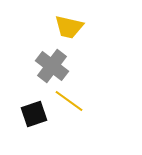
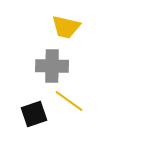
yellow trapezoid: moved 3 px left
gray cross: rotated 36 degrees counterclockwise
